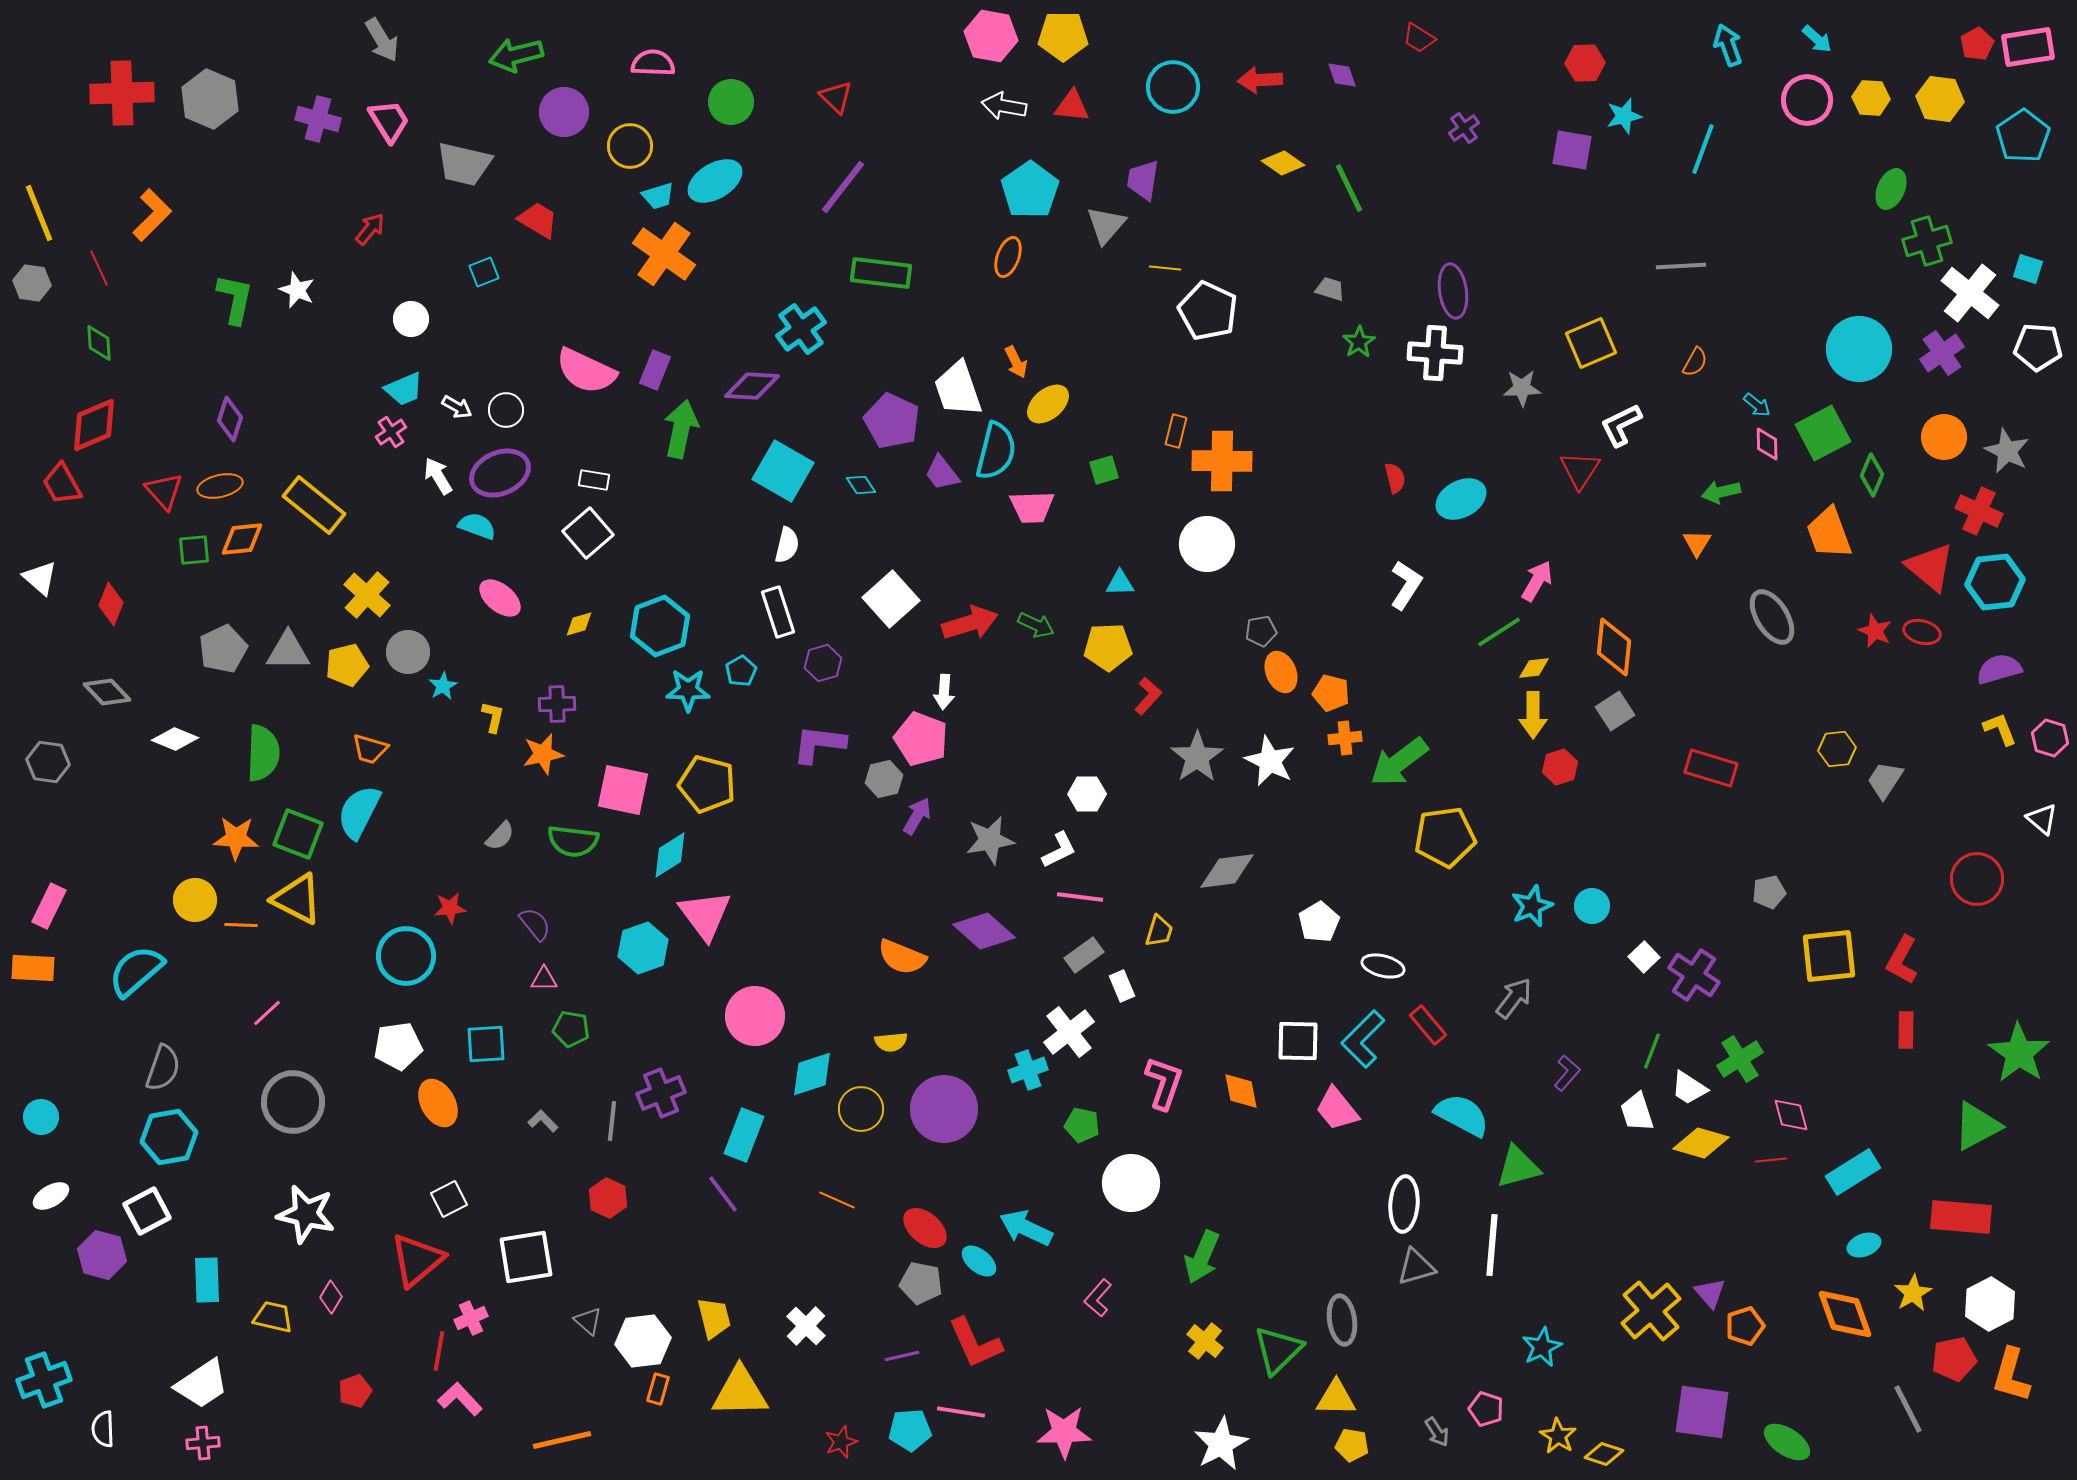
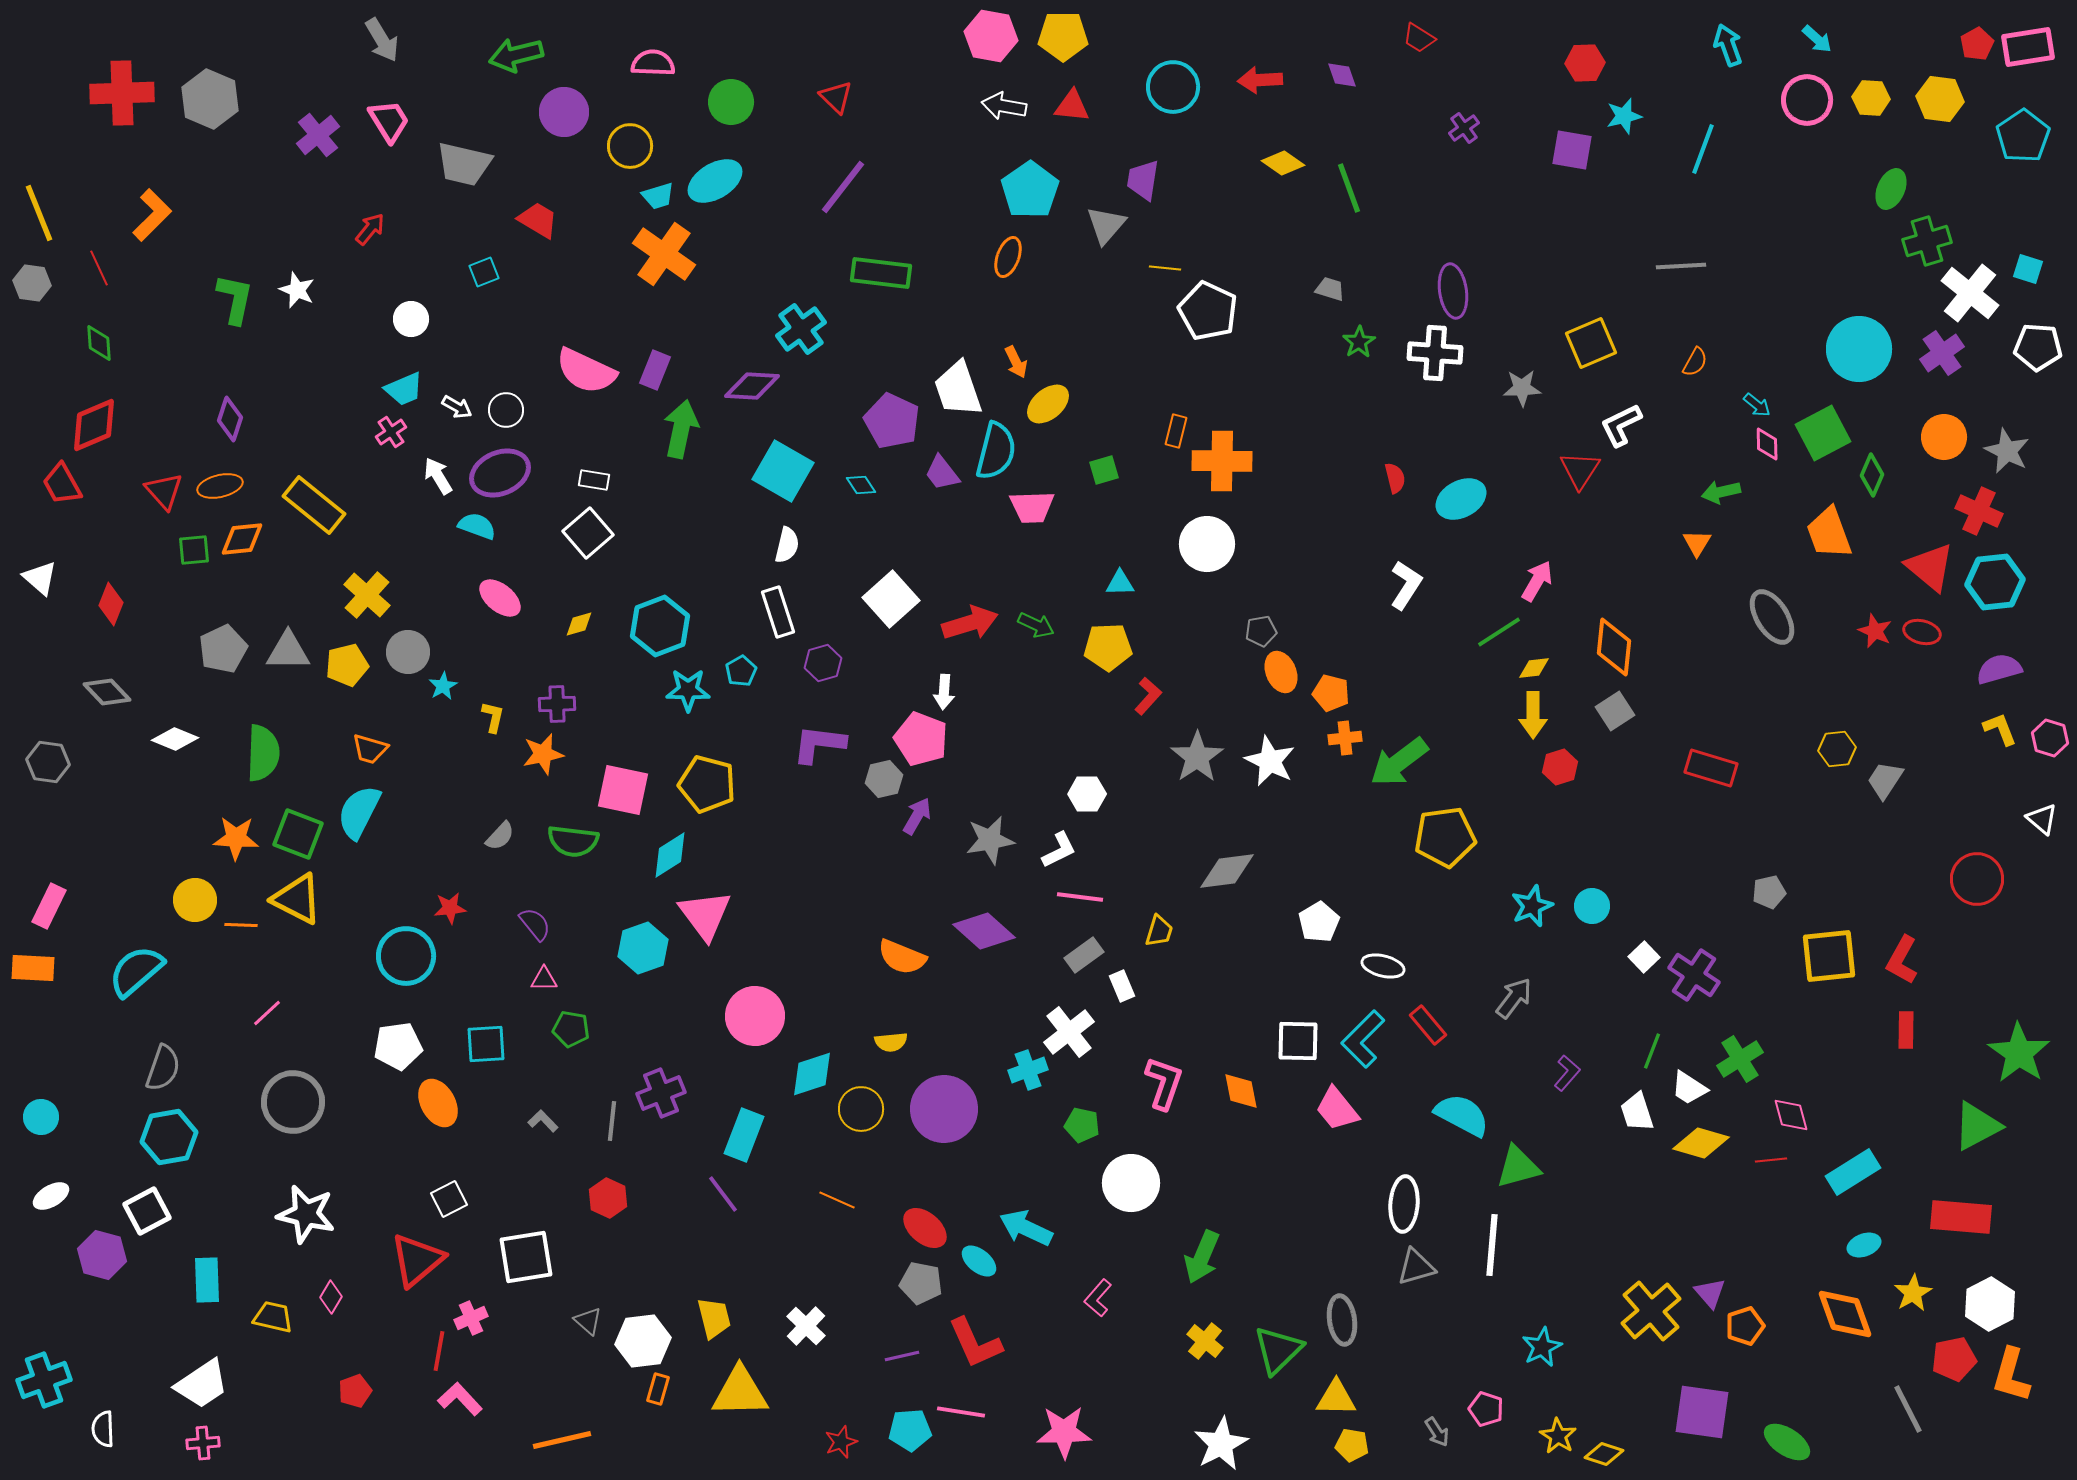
purple cross at (318, 119): moved 16 px down; rotated 36 degrees clockwise
green line at (1349, 188): rotated 6 degrees clockwise
